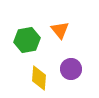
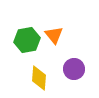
orange triangle: moved 6 px left, 5 px down
purple circle: moved 3 px right
